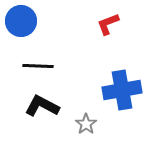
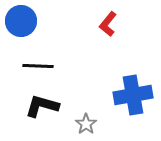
red L-shape: rotated 30 degrees counterclockwise
blue cross: moved 11 px right, 5 px down
black L-shape: rotated 12 degrees counterclockwise
